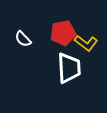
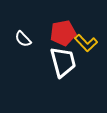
yellow L-shape: rotated 10 degrees clockwise
white trapezoid: moved 6 px left, 6 px up; rotated 12 degrees counterclockwise
